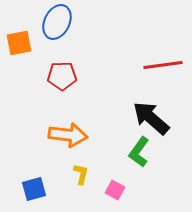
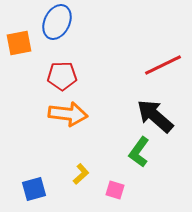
red line: rotated 18 degrees counterclockwise
black arrow: moved 4 px right, 2 px up
orange arrow: moved 21 px up
yellow L-shape: rotated 35 degrees clockwise
pink square: rotated 12 degrees counterclockwise
